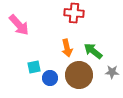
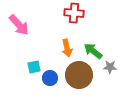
gray star: moved 2 px left, 5 px up
